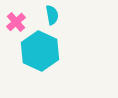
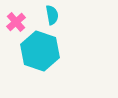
cyan hexagon: rotated 6 degrees counterclockwise
